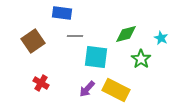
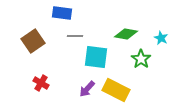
green diamond: rotated 25 degrees clockwise
